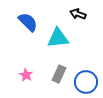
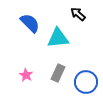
black arrow: rotated 21 degrees clockwise
blue semicircle: moved 2 px right, 1 px down
gray rectangle: moved 1 px left, 1 px up
